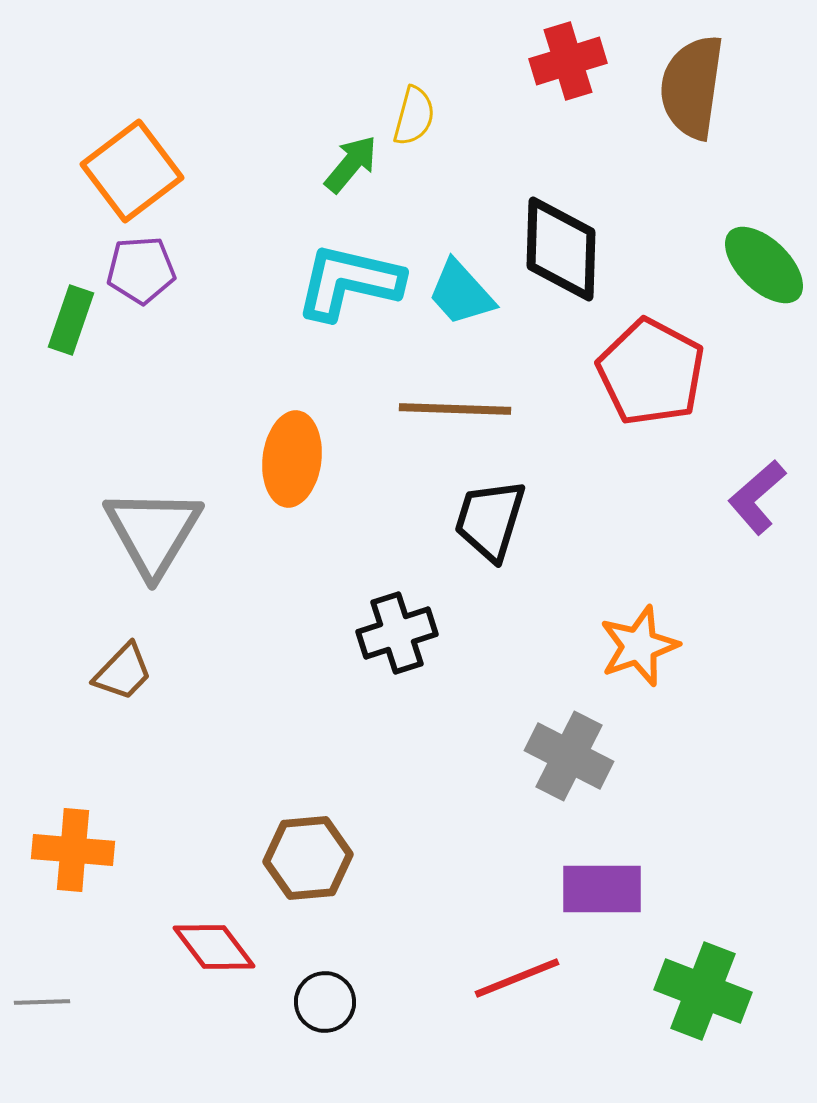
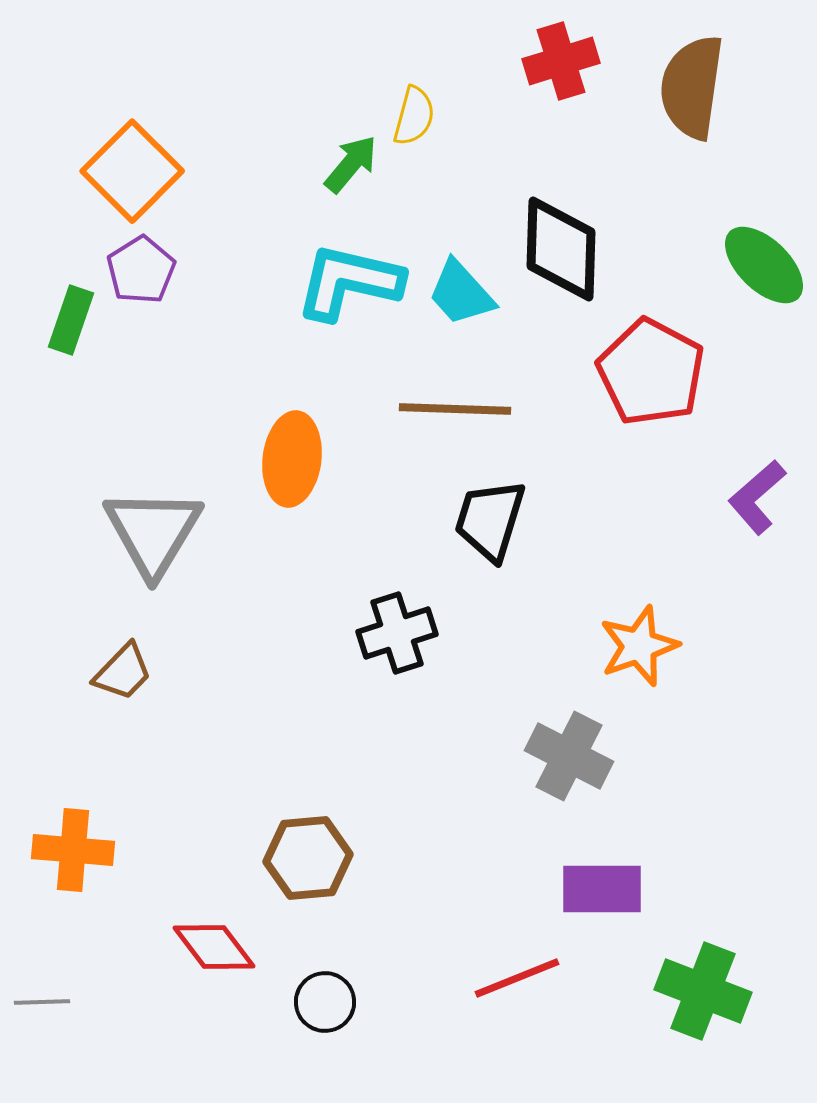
red cross: moved 7 px left
orange square: rotated 8 degrees counterclockwise
purple pentagon: rotated 28 degrees counterclockwise
